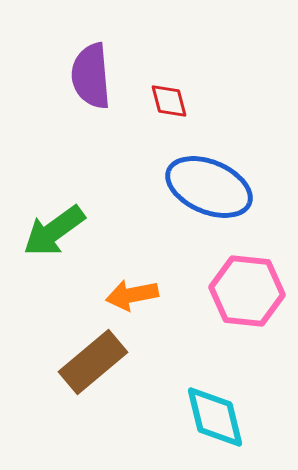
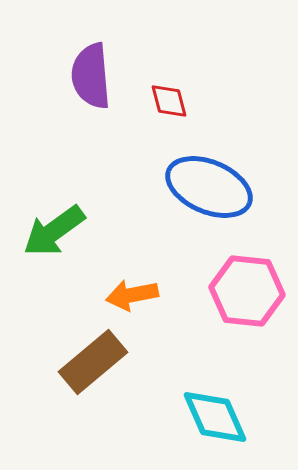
cyan diamond: rotated 10 degrees counterclockwise
